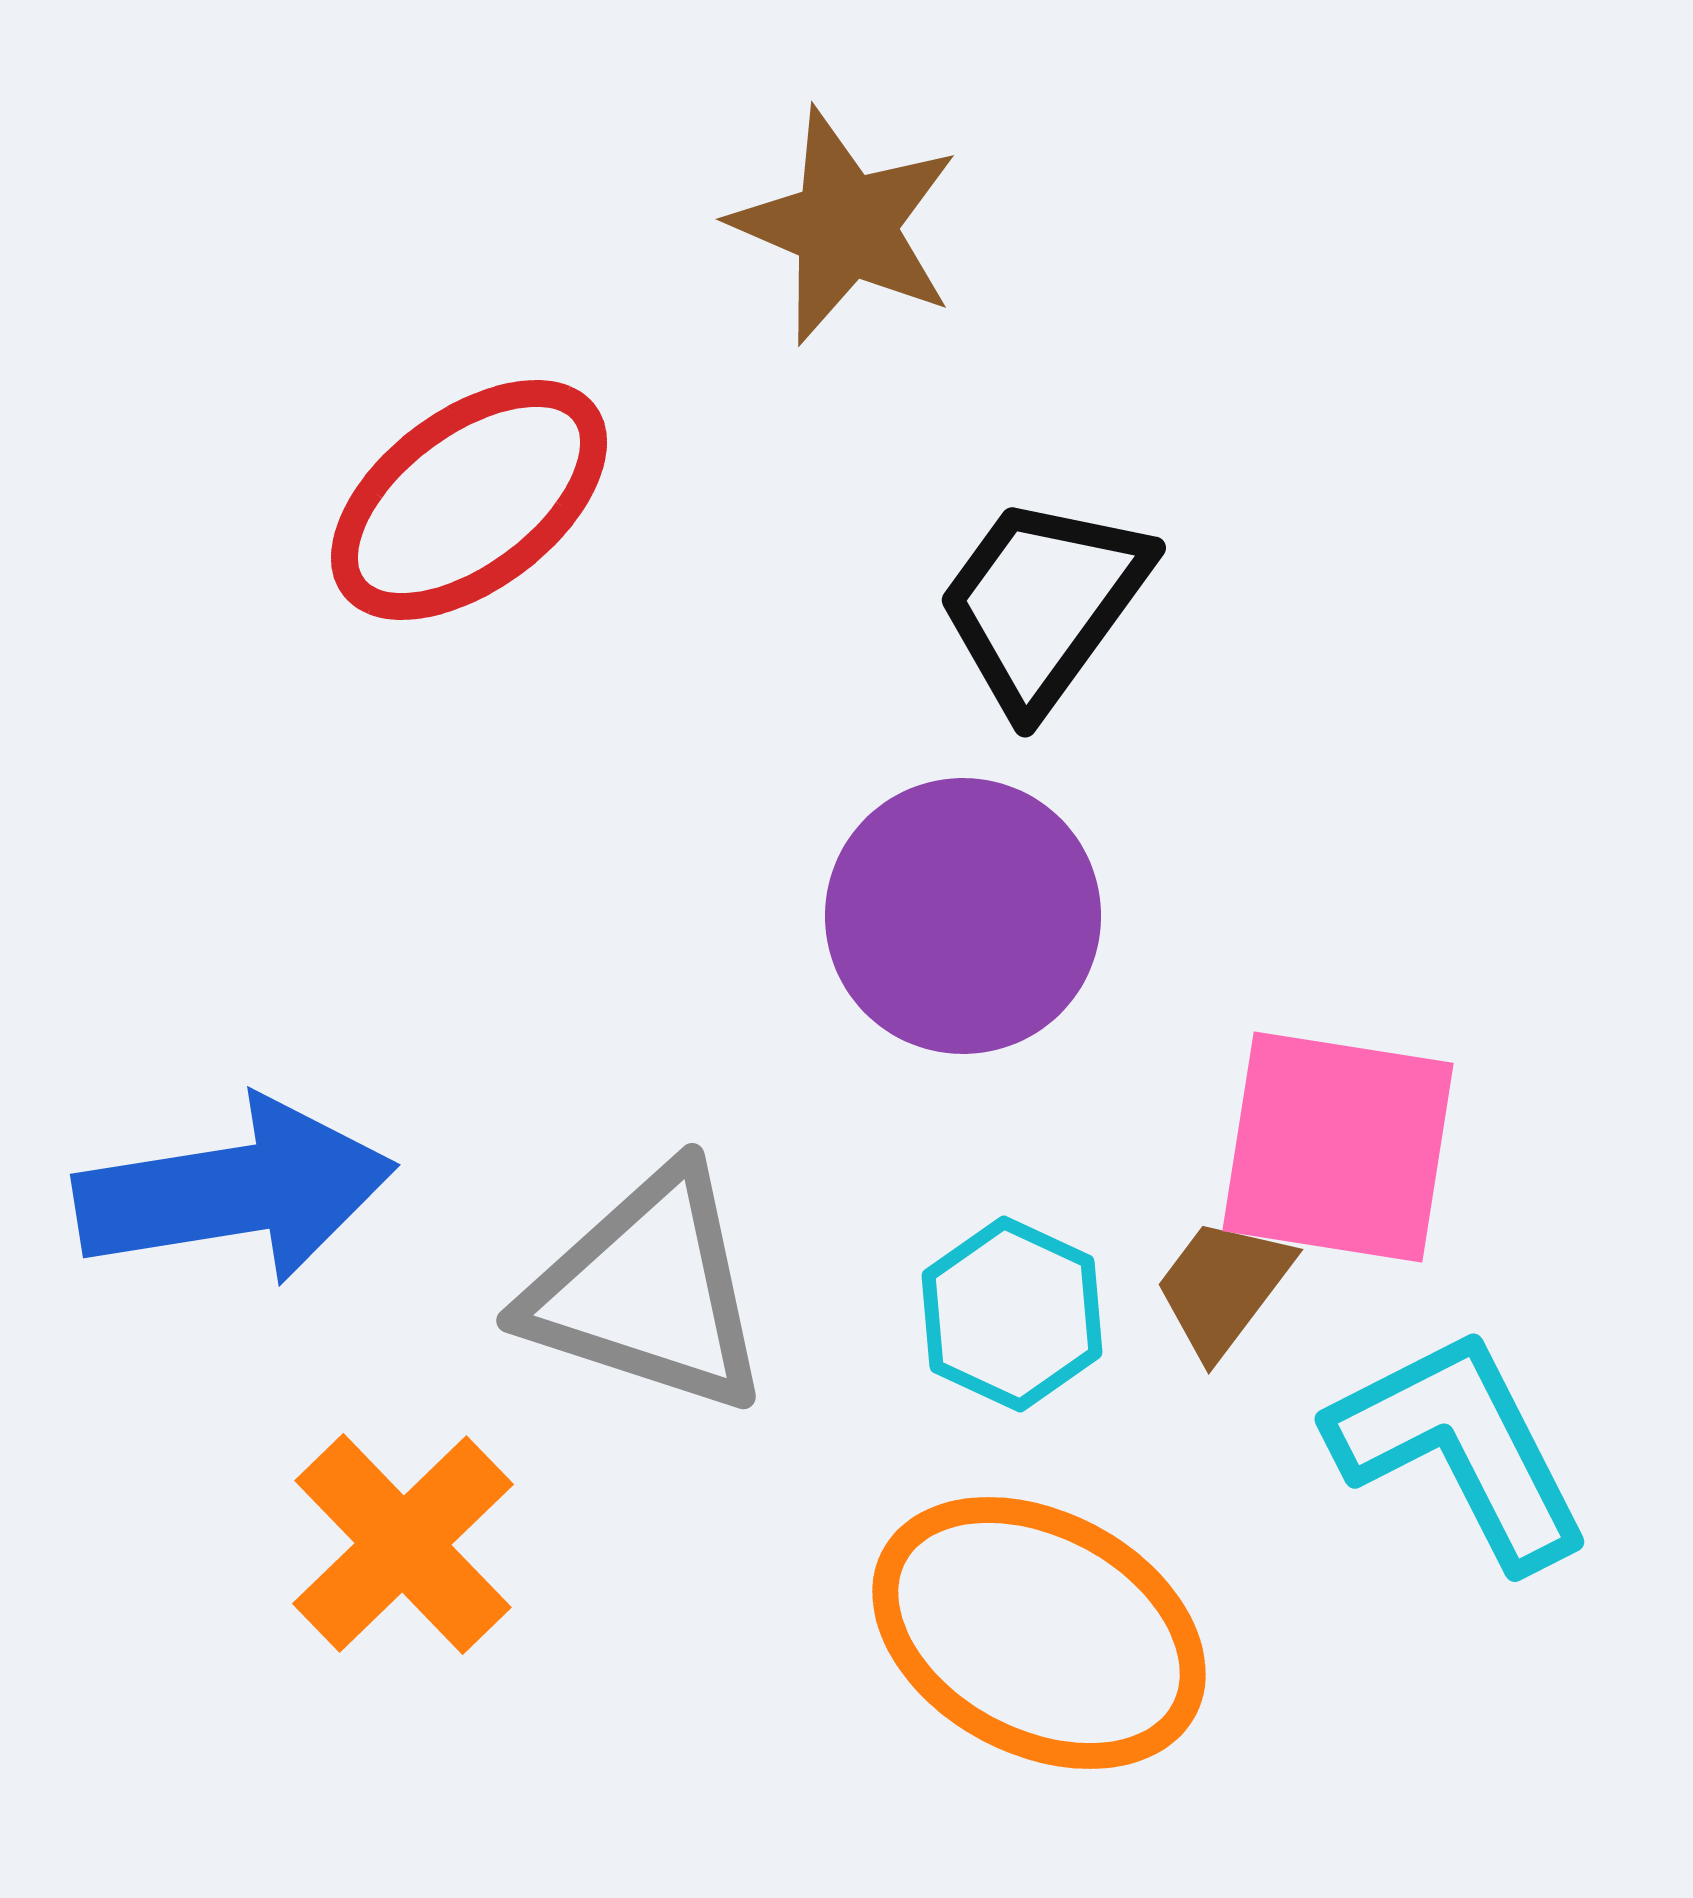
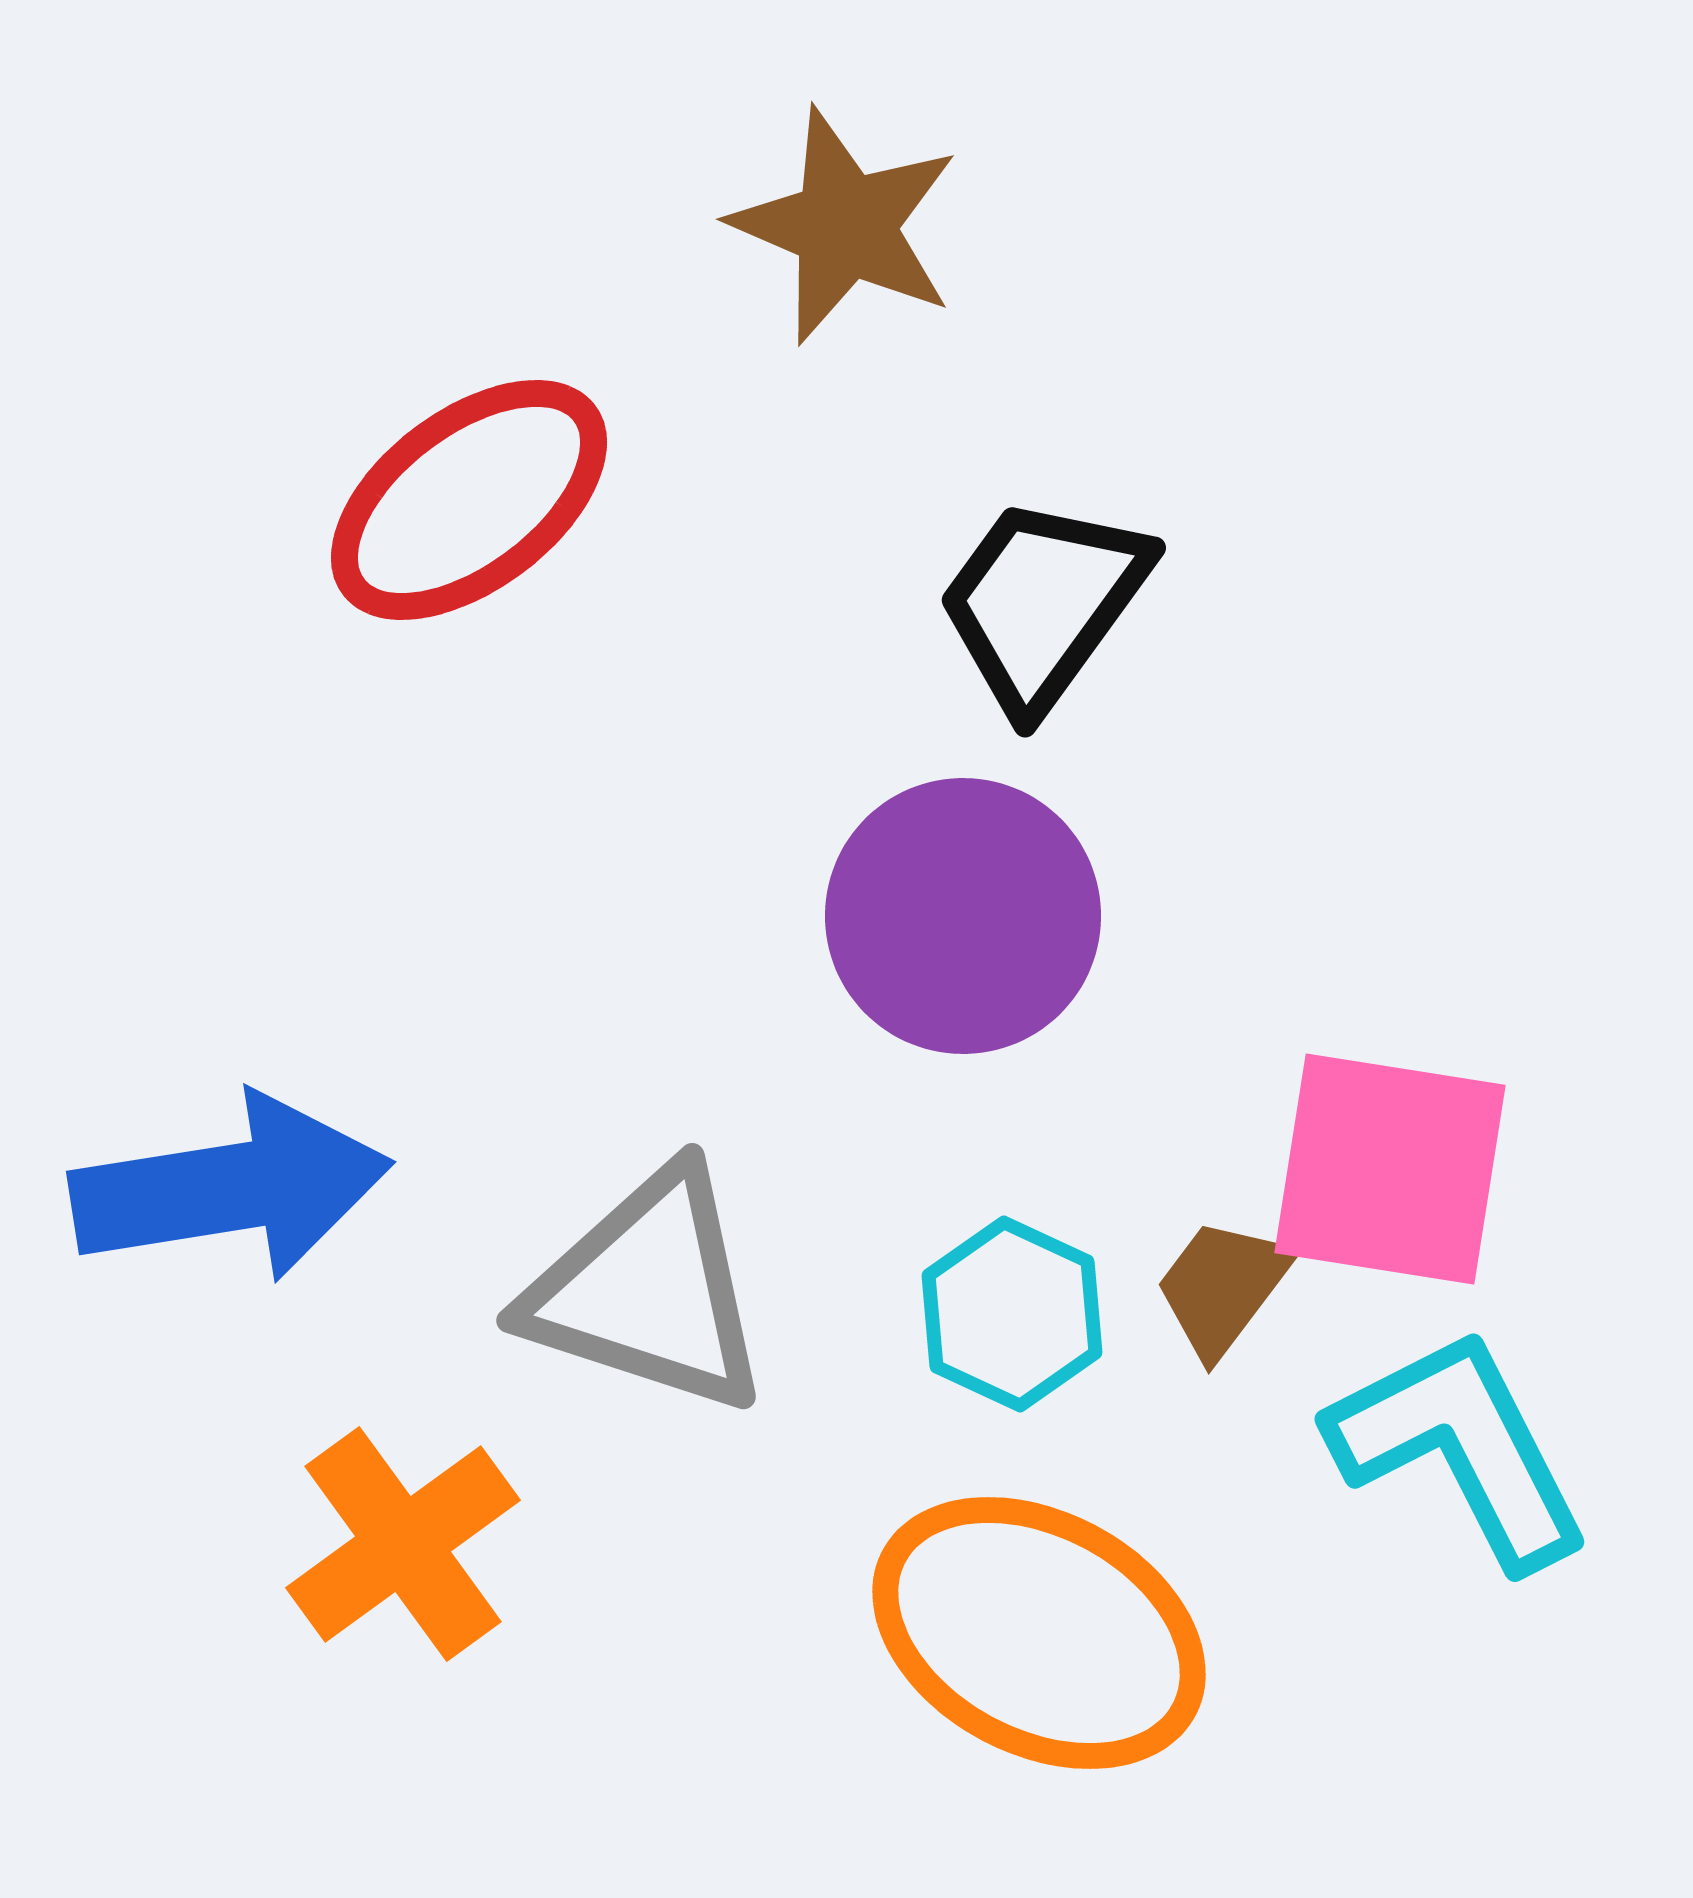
pink square: moved 52 px right, 22 px down
blue arrow: moved 4 px left, 3 px up
orange cross: rotated 8 degrees clockwise
